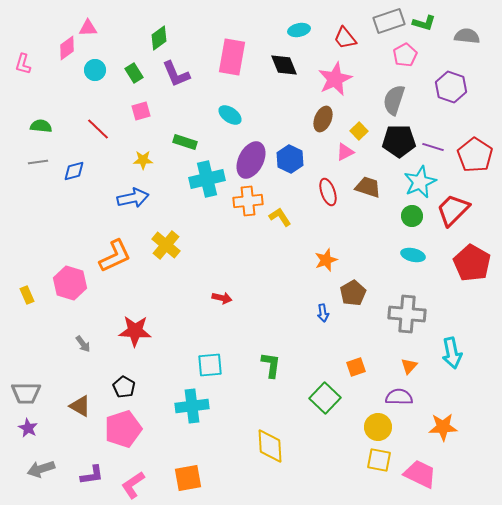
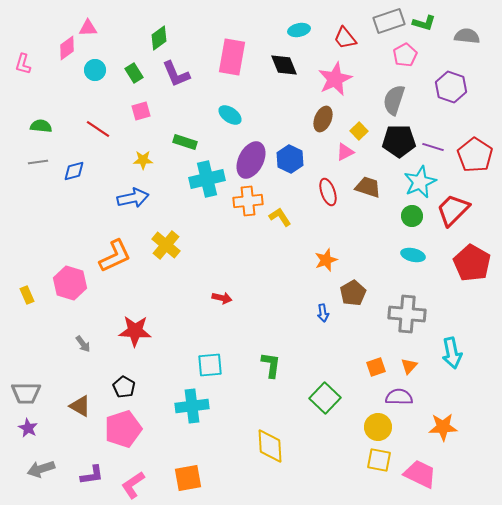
red line at (98, 129): rotated 10 degrees counterclockwise
orange square at (356, 367): moved 20 px right
